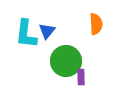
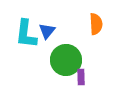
green circle: moved 1 px up
